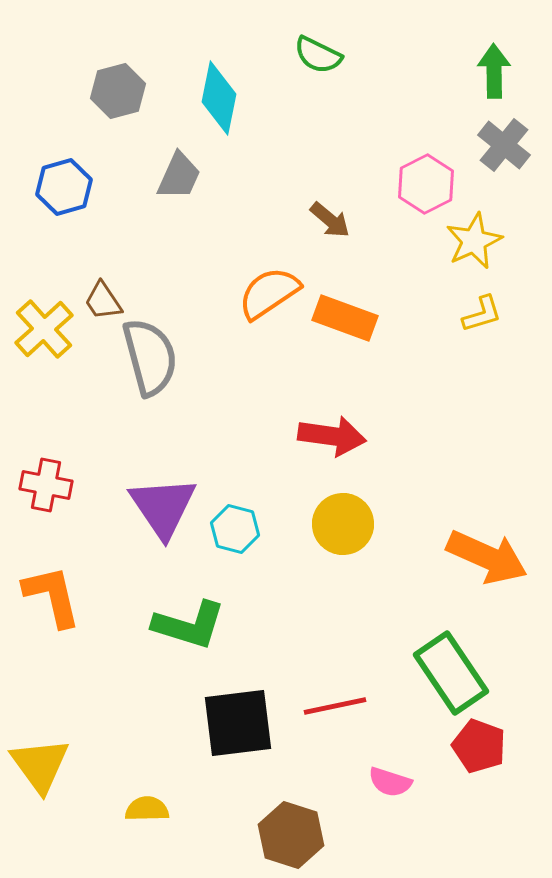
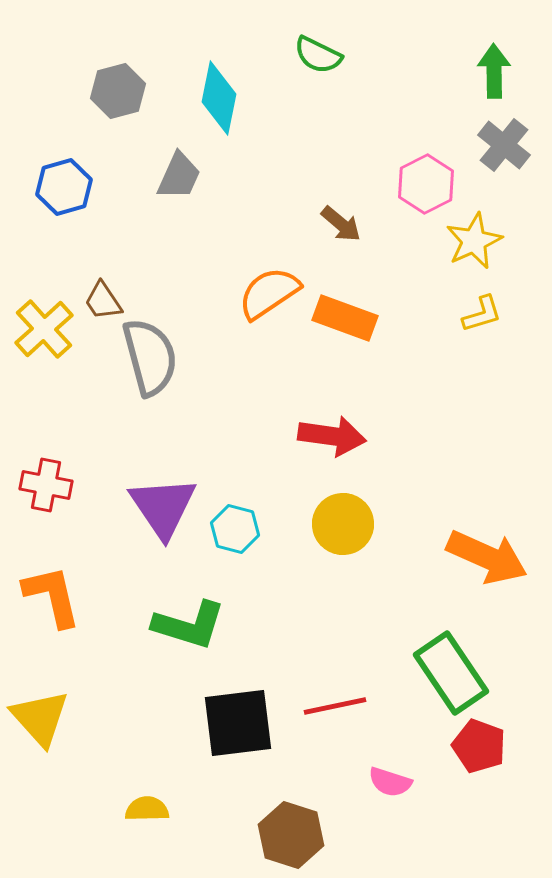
brown arrow: moved 11 px right, 4 px down
yellow triangle: moved 47 px up; rotated 6 degrees counterclockwise
